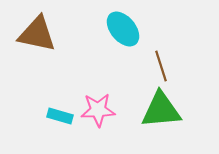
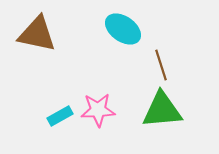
cyan ellipse: rotated 15 degrees counterclockwise
brown line: moved 1 px up
green triangle: moved 1 px right
cyan rectangle: rotated 45 degrees counterclockwise
